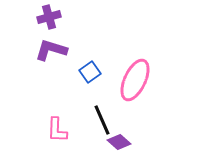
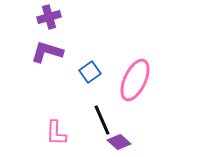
purple L-shape: moved 4 px left, 2 px down
pink L-shape: moved 1 px left, 3 px down
